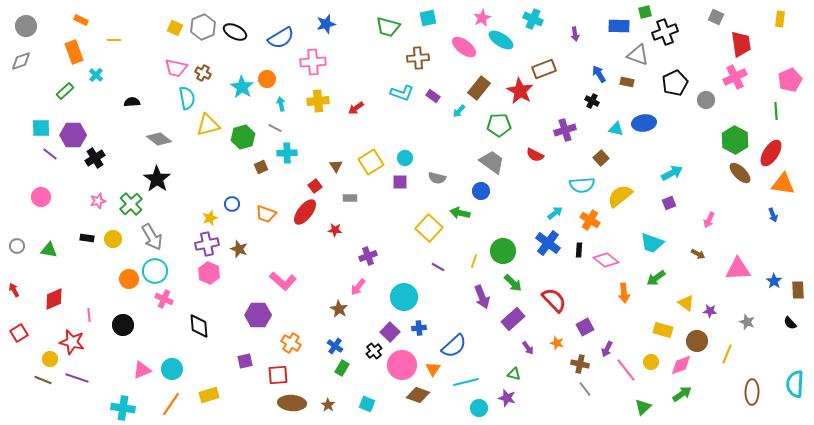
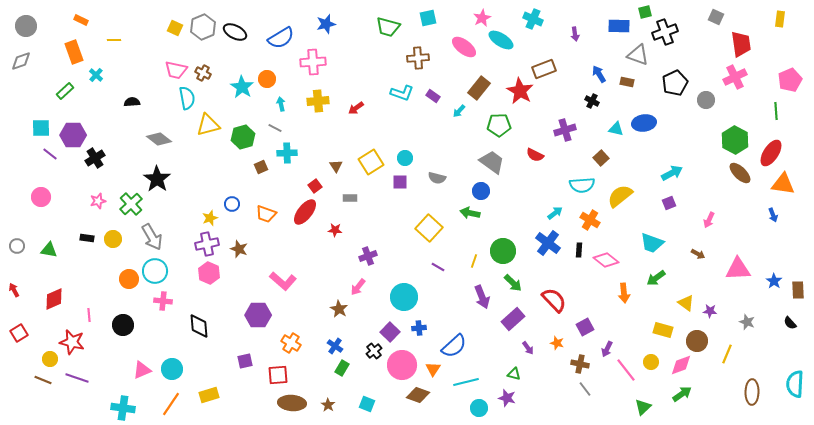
pink trapezoid at (176, 68): moved 2 px down
green arrow at (460, 213): moved 10 px right
pink cross at (164, 299): moved 1 px left, 2 px down; rotated 18 degrees counterclockwise
